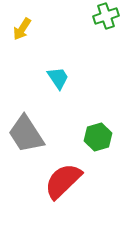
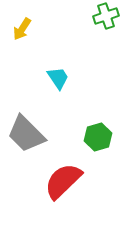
gray trapezoid: rotated 12 degrees counterclockwise
